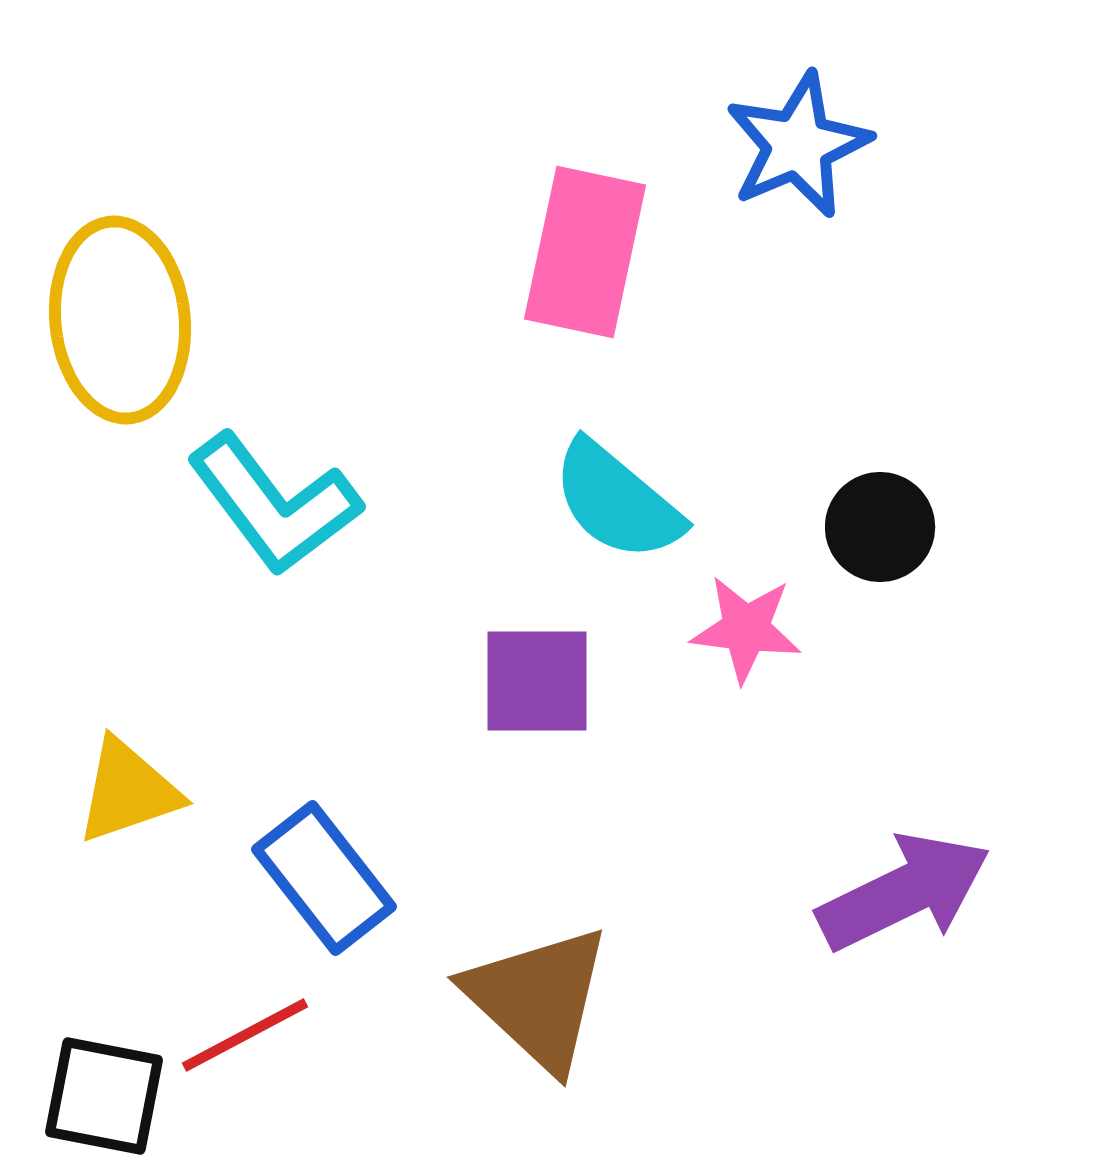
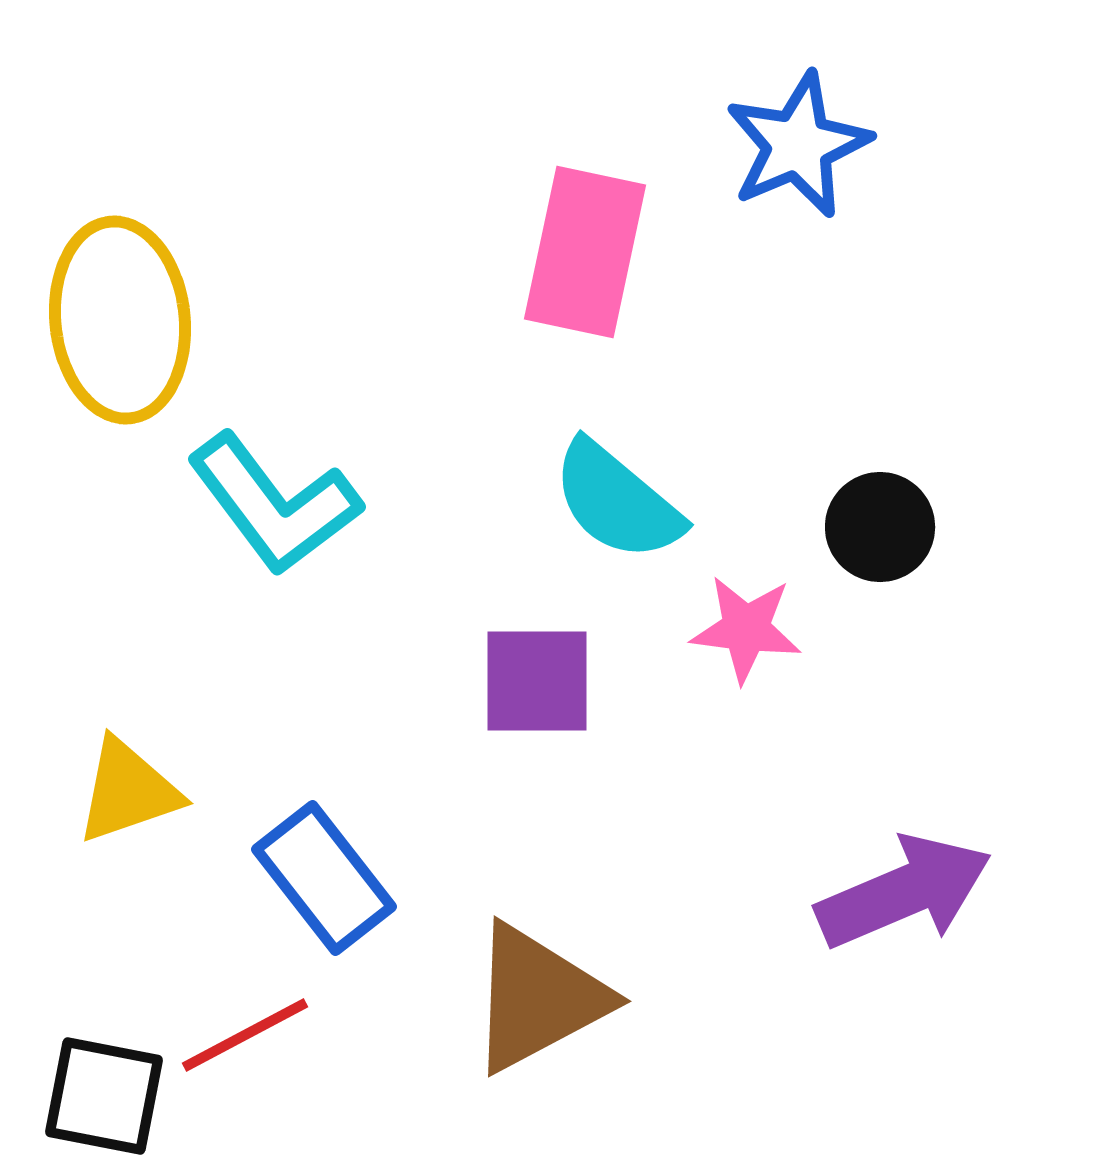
purple arrow: rotated 3 degrees clockwise
brown triangle: rotated 49 degrees clockwise
